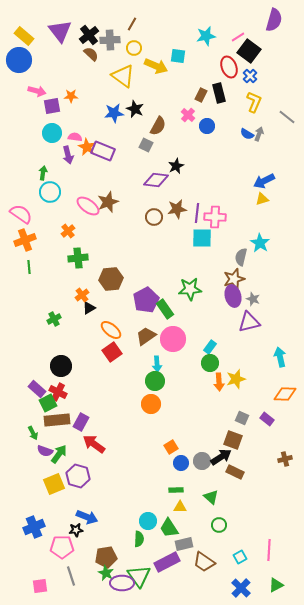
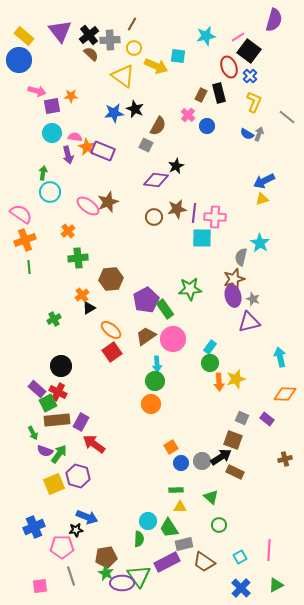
purple line at (197, 213): moved 3 px left
